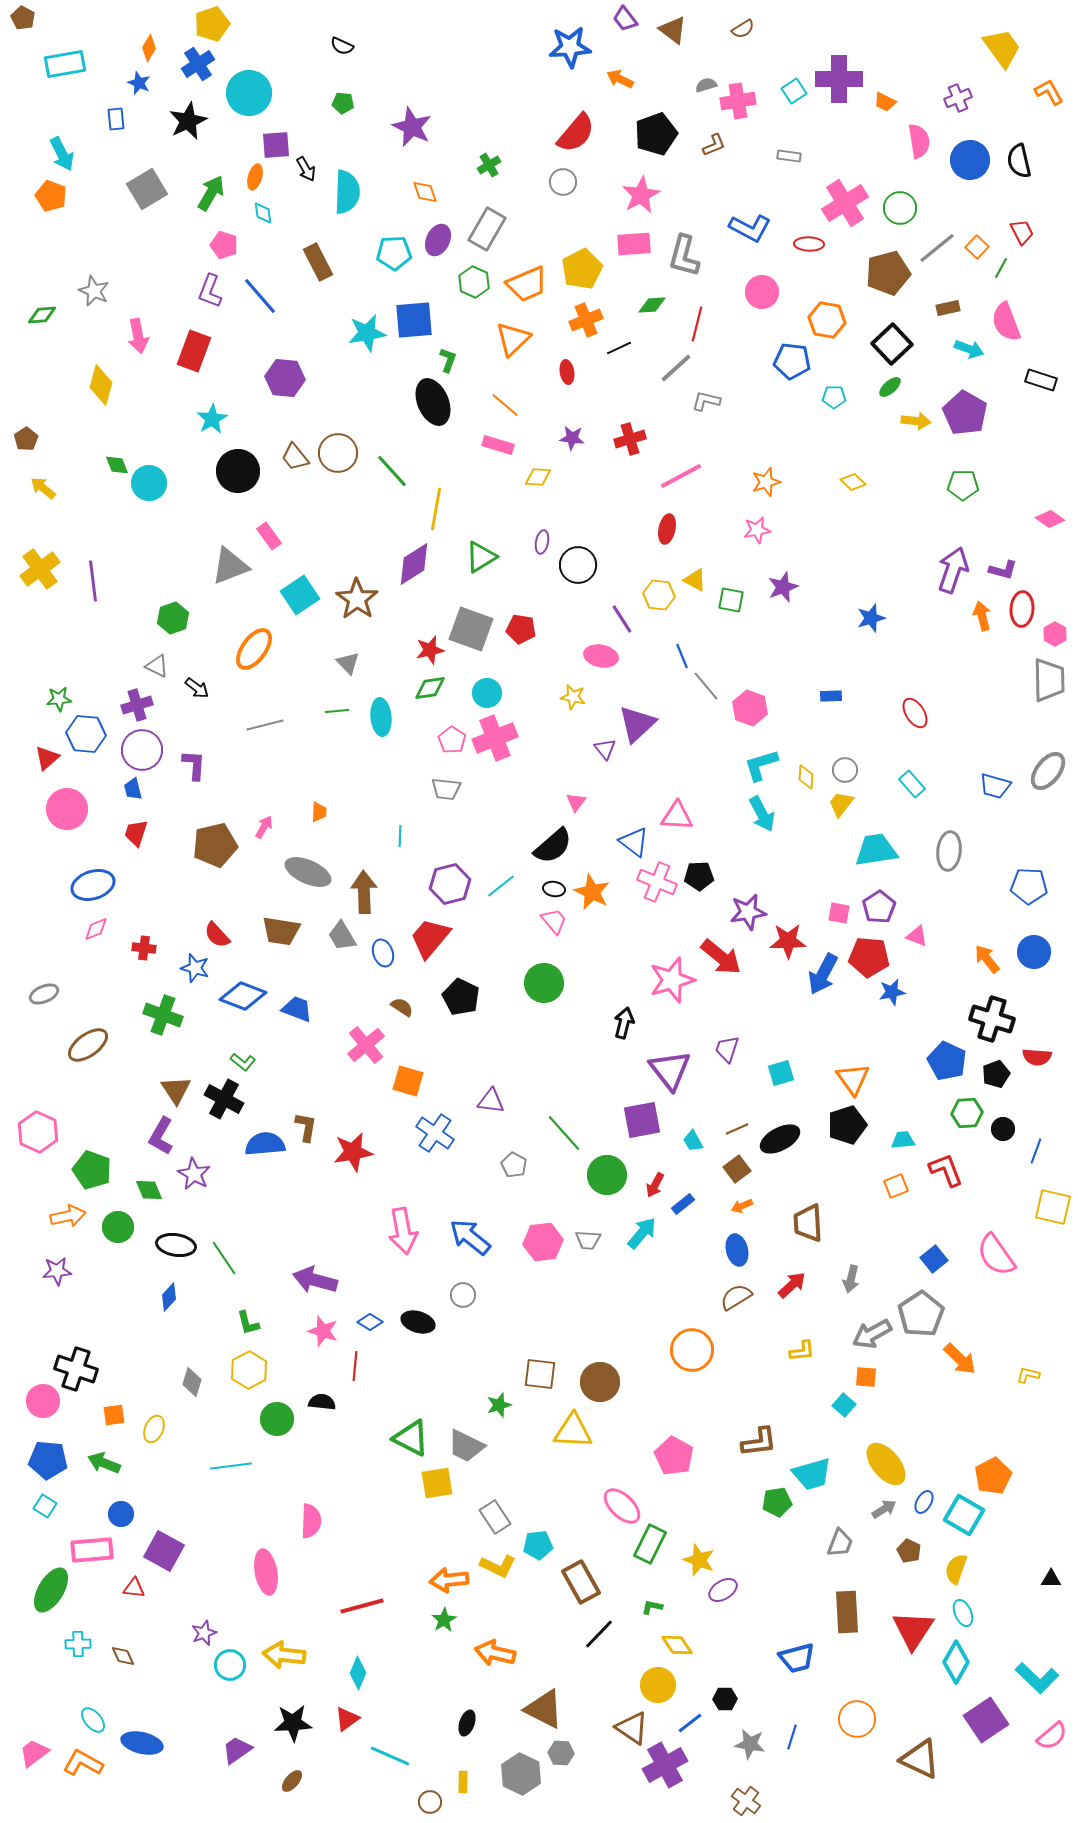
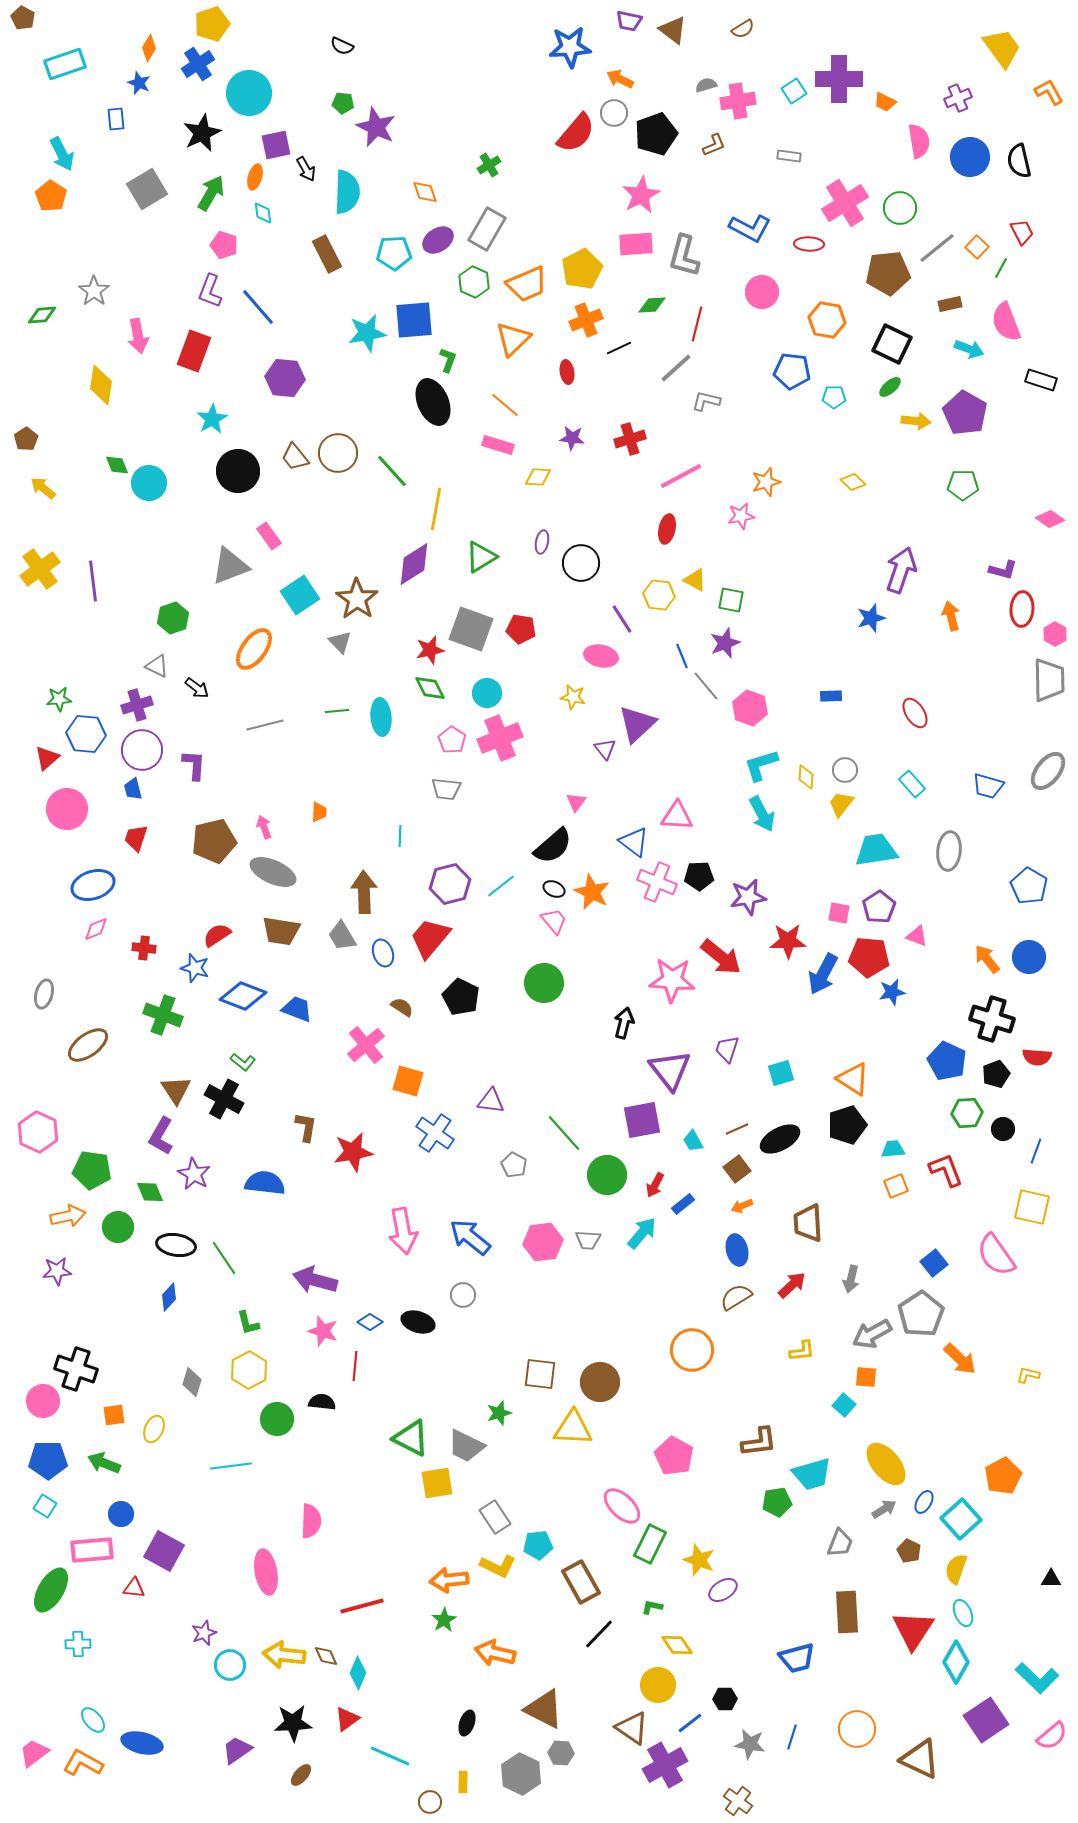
purple trapezoid at (625, 19): moved 4 px right, 2 px down; rotated 40 degrees counterclockwise
cyan rectangle at (65, 64): rotated 9 degrees counterclockwise
black star at (188, 121): moved 14 px right, 12 px down
purple star at (412, 127): moved 36 px left
purple square at (276, 145): rotated 8 degrees counterclockwise
blue circle at (970, 160): moved 3 px up
gray circle at (563, 182): moved 51 px right, 69 px up
orange pentagon at (51, 196): rotated 12 degrees clockwise
purple ellipse at (438, 240): rotated 32 degrees clockwise
pink rectangle at (634, 244): moved 2 px right
brown rectangle at (318, 262): moved 9 px right, 8 px up
brown pentagon at (888, 273): rotated 9 degrees clockwise
gray star at (94, 291): rotated 12 degrees clockwise
blue line at (260, 296): moved 2 px left, 11 px down
brown rectangle at (948, 308): moved 2 px right, 4 px up
black square at (892, 344): rotated 21 degrees counterclockwise
blue pentagon at (792, 361): moved 10 px down
yellow diamond at (101, 385): rotated 6 degrees counterclockwise
pink star at (757, 530): moved 16 px left, 14 px up
black circle at (578, 565): moved 3 px right, 2 px up
purple arrow at (953, 570): moved 52 px left
purple star at (783, 587): moved 58 px left, 56 px down
orange arrow at (982, 616): moved 31 px left
gray triangle at (348, 663): moved 8 px left, 21 px up
green diamond at (430, 688): rotated 72 degrees clockwise
pink cross at (495, 738): moved 5 px right
blue trapezoid at (995, 786): moved 7 px left
pink arrow at (264, 827): rotated 50 degrees counterclockwise
red trapezoid at (136, 833): moved 5 px down
brown pentagon at (215, 845): moved 1 px left, 4 px up
gray ellipse at (308, 872): moved 35 px left
blue pentagon at (1029, 886): rotated 27 degrees clockwise
black ellipse at (554, 889): rotated 15 degrees clockwise
purple star at (748, 912): moved 15 px up
red semicircle at (217, 935): rotated 100 degrees clockwise
blue circle at (1034, 952): moved 5 px left, 5 px down
pink star at (672, 980): rotated 21 degrees clockwise
gray ellipse at (44, 994): rotated 52 degrees counterclockwise
orange triangle at (853, 1079): rotated 21 degrees counterclockwise
cyan trapezoid at (903, 1140): moved 10 px left, 9 px down
blue semicircle at (265, 1144): moved 39 px down; rotated 12 degrees clockwise
green pentagon at (92, 1170): rotated 12 degrees counterclockwise
green diamond at (149, 1190): moved 1 px right, 2 px down
yellow square at (1053, 1207): moved 21 px left
blue square at (934, 1259): moved 4 px down
green star at (499, 1405): moved 8 px down
yellow triangle at (573, 1431): moved 3 px up
blue pentagon at (48, 1460): rotated 6 degrees counterclockwise
orange pentagon at (993, 1476): moved 10 px right
cyan square at (964, 1515): moved 3 px left, 4 px down; rotated 18 degrees clockwise
brown diamond at (123, 1656): moved 203 px right
orange circle at (857, 1719): moved 10 px down
brown ellipse at (292, 1781): moved 9 px right, 6 px up
brown cross at (746, 1801): moved 8 px left
